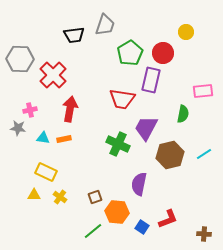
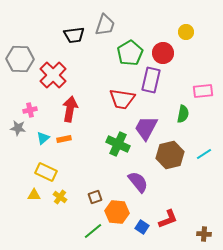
cyan triangle: rotated 48 degrees counterclockwise
purple semicircle: moved 1 px left, 2 px up; rotated 130 degrees clockwise
